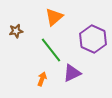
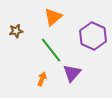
orange triangle: moved 1 px left
purple hexagon: moved 3 px up
purple triangle: rotated 24 degrees counterclockwise
